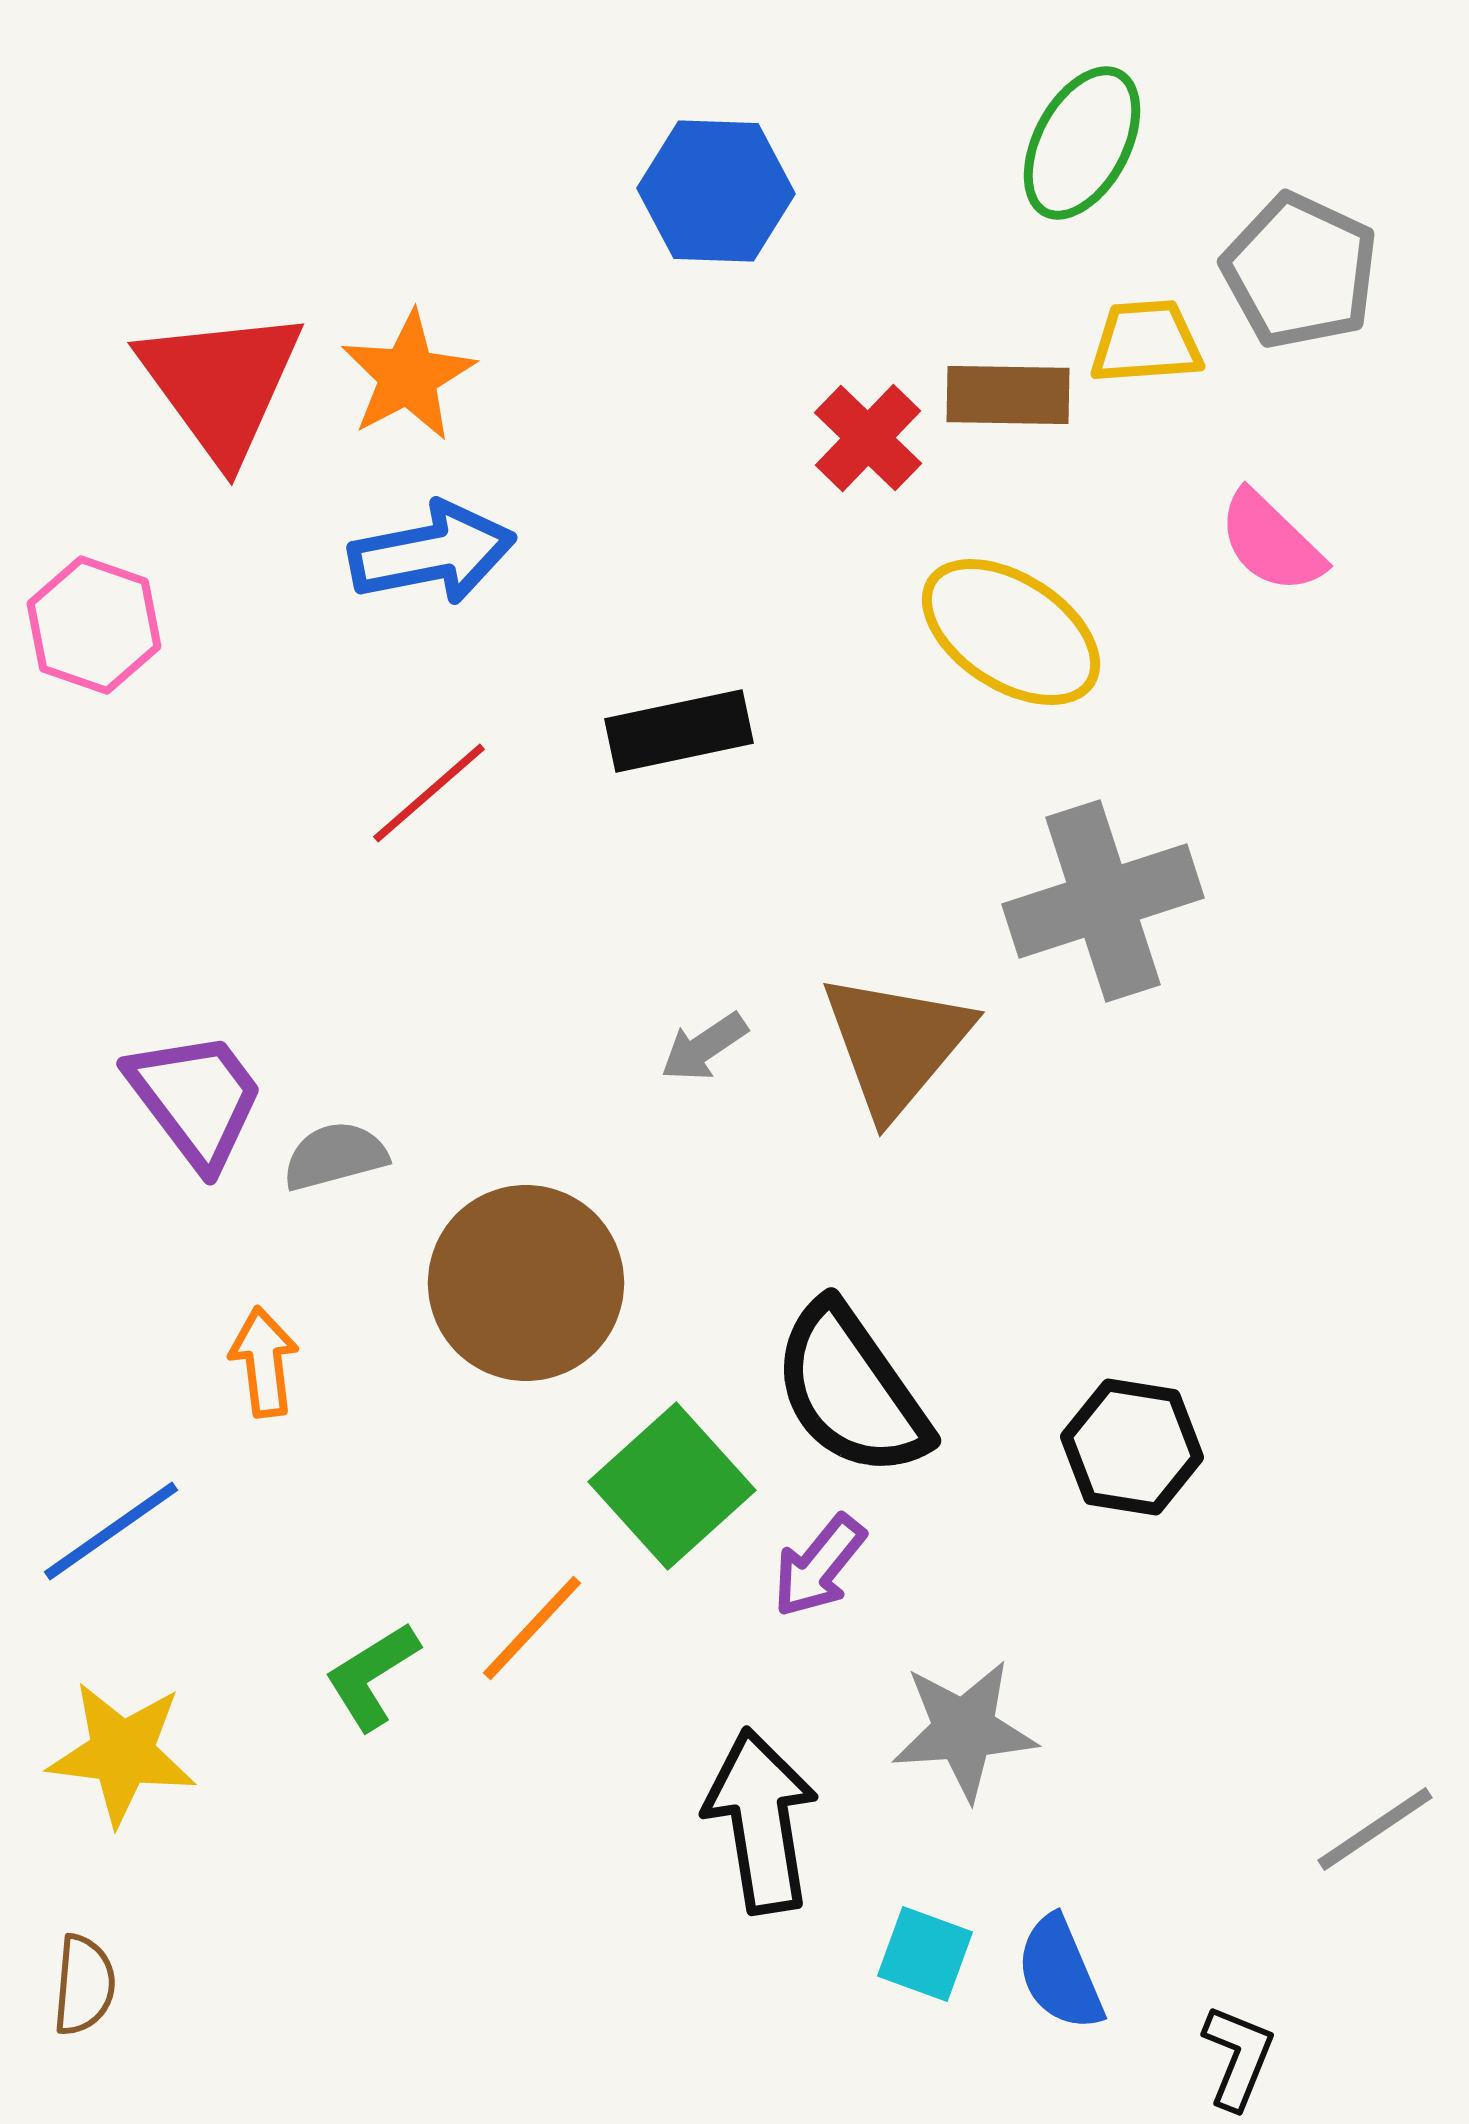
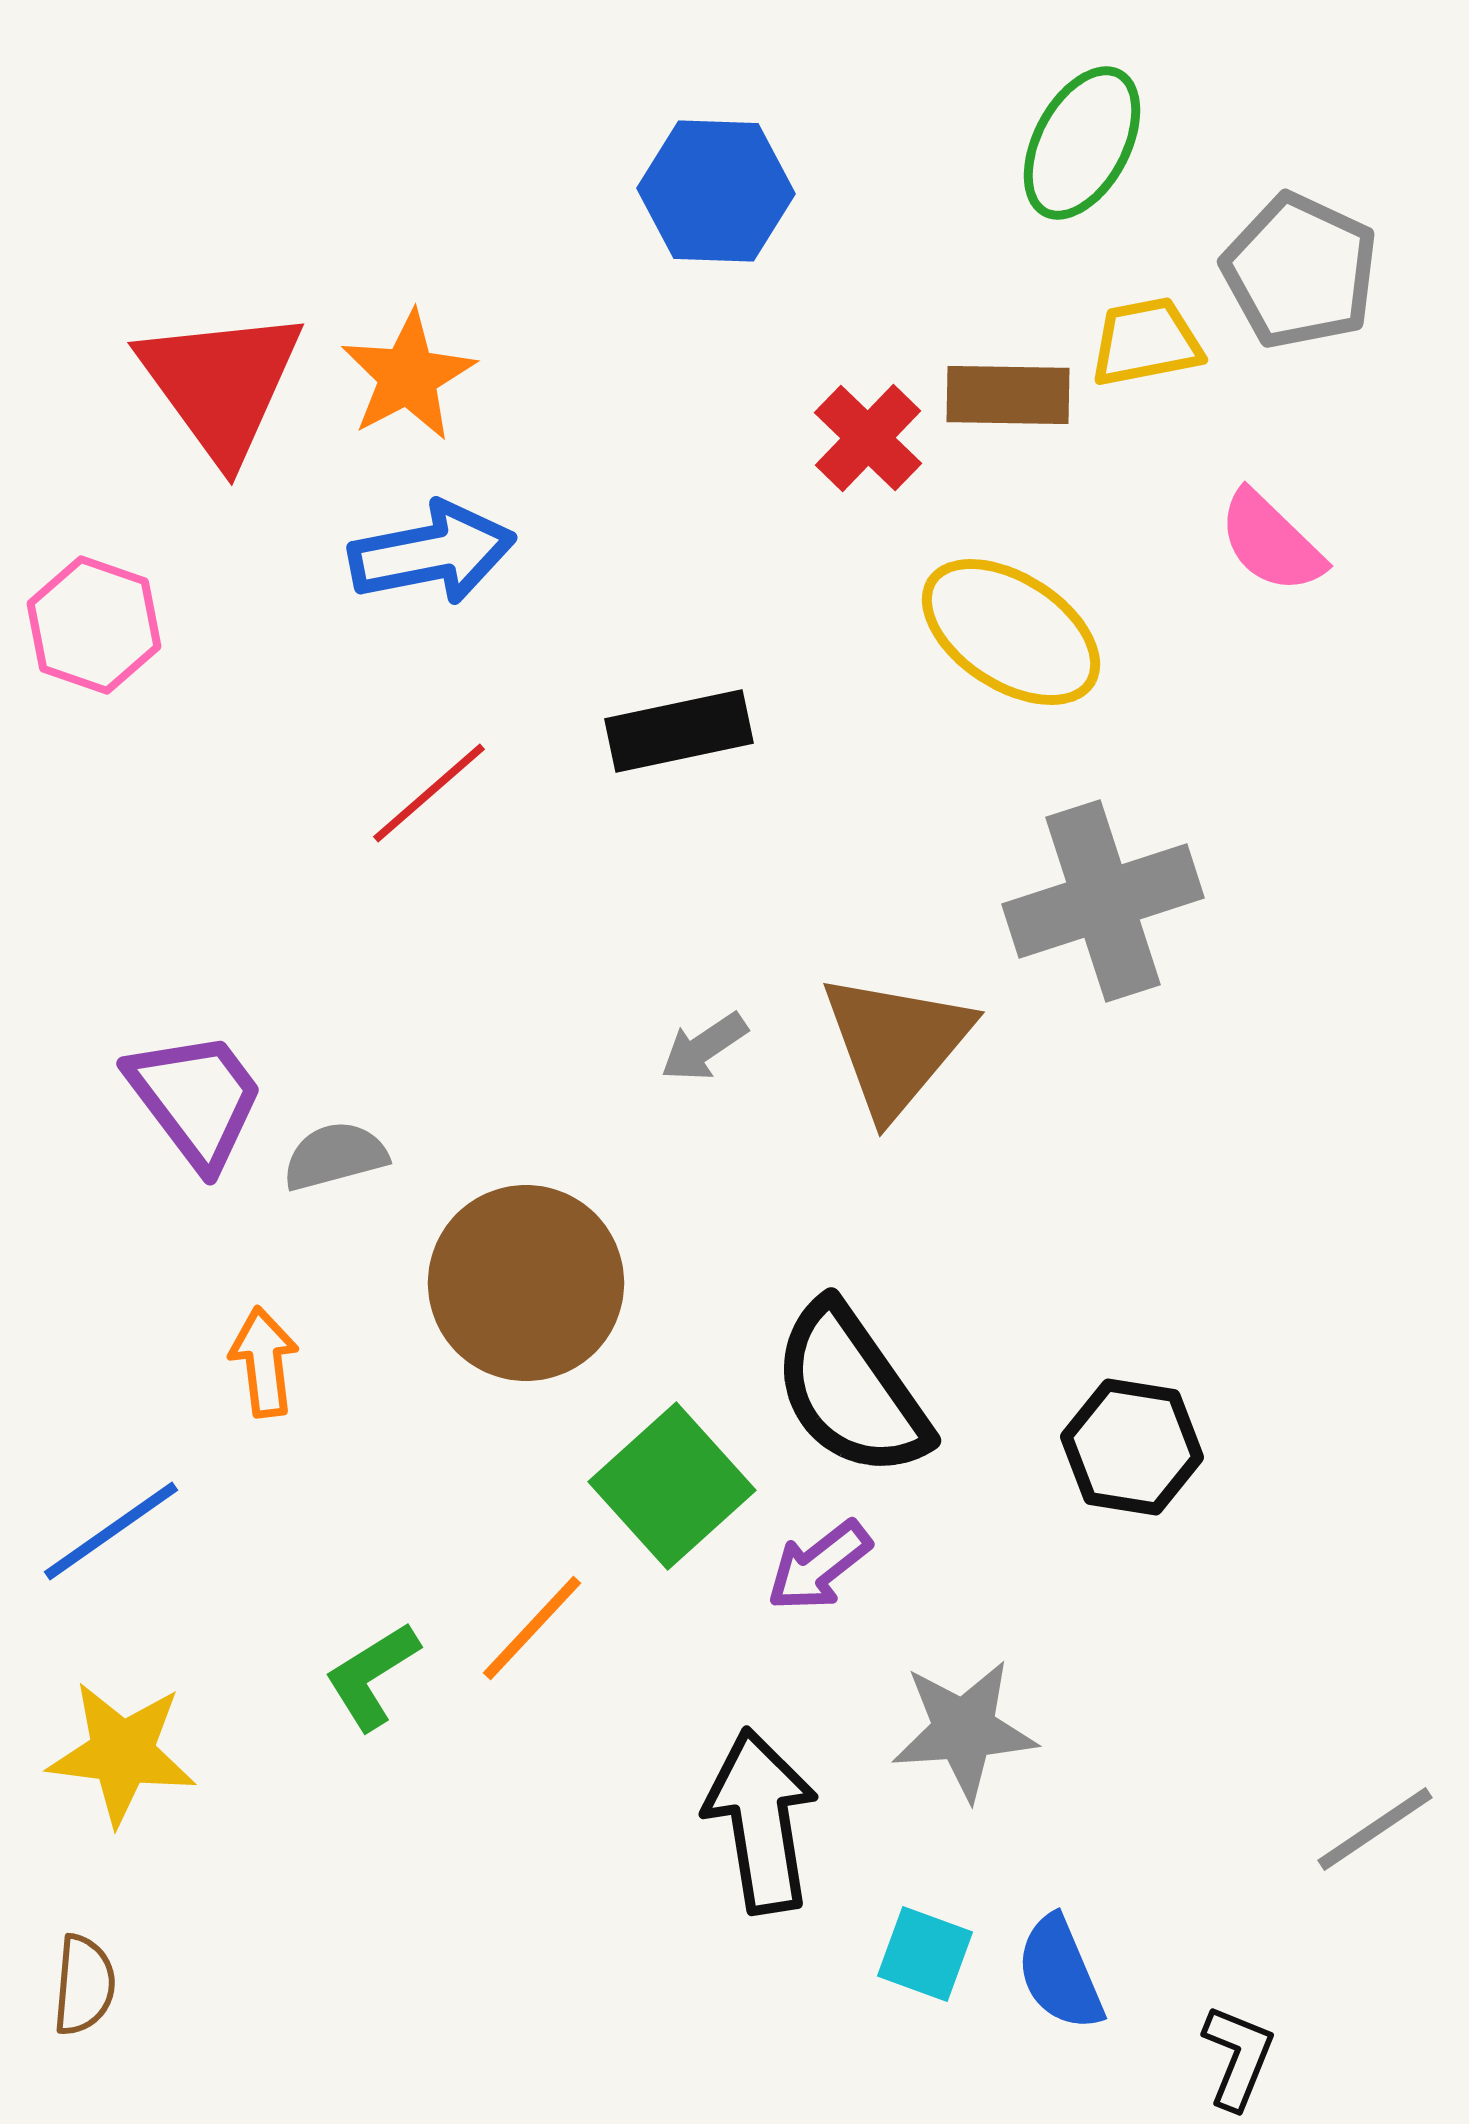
yellow trapezoid: rotated 7 degrees counterclockwise
purple arrow: rotated 13 degrees clockwise
